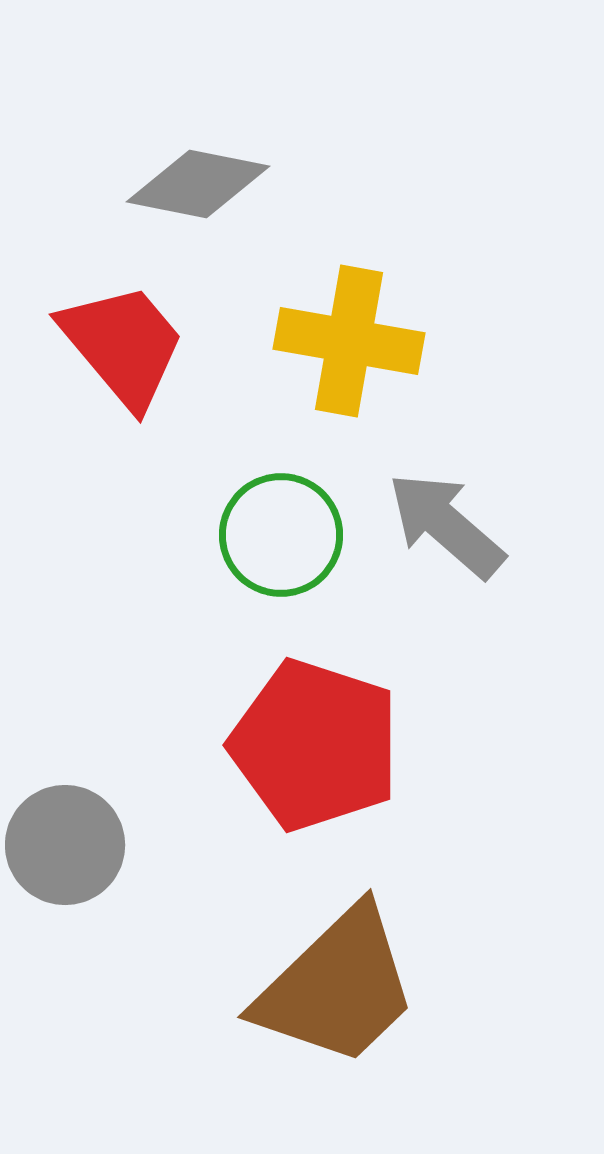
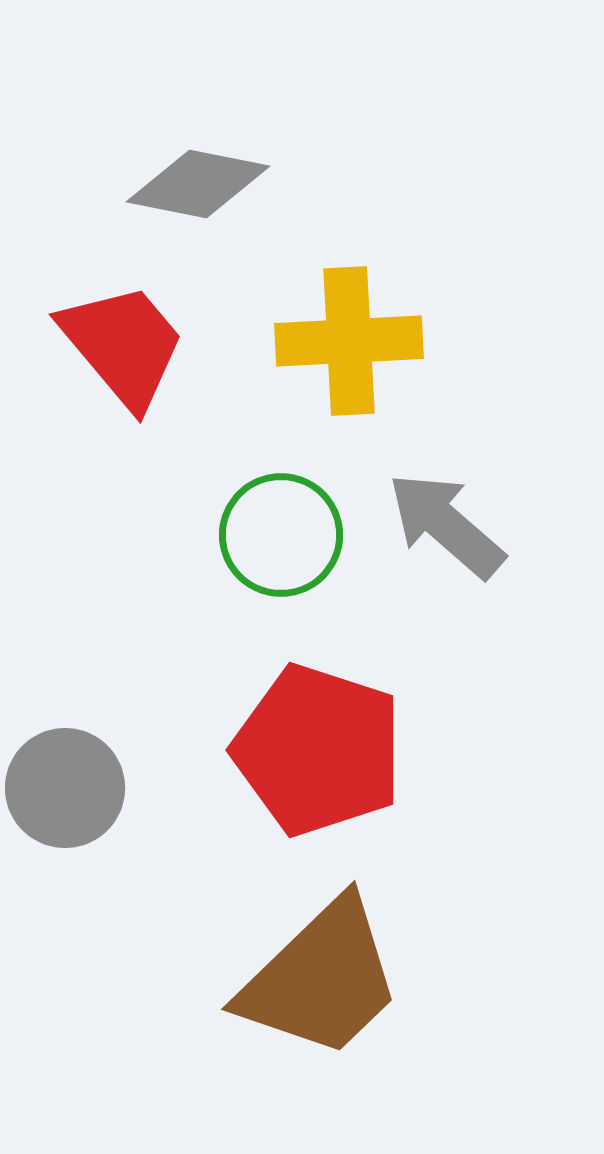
yellow cross: rotated 13 degrees counterclockwise
red pentagon: moved 3 px right, 5 px down
gray circle: moved 57 px up
brown trapezoid: moved 16 px left, 8 px up
